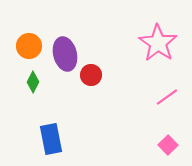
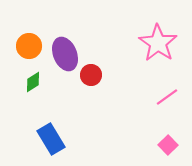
purple ellipse: rotated 8 degrees counterclockwise
green diamond: rotated 30 degrees clockwise
blue rectangle: rotated 20 degrees counterclockwise
